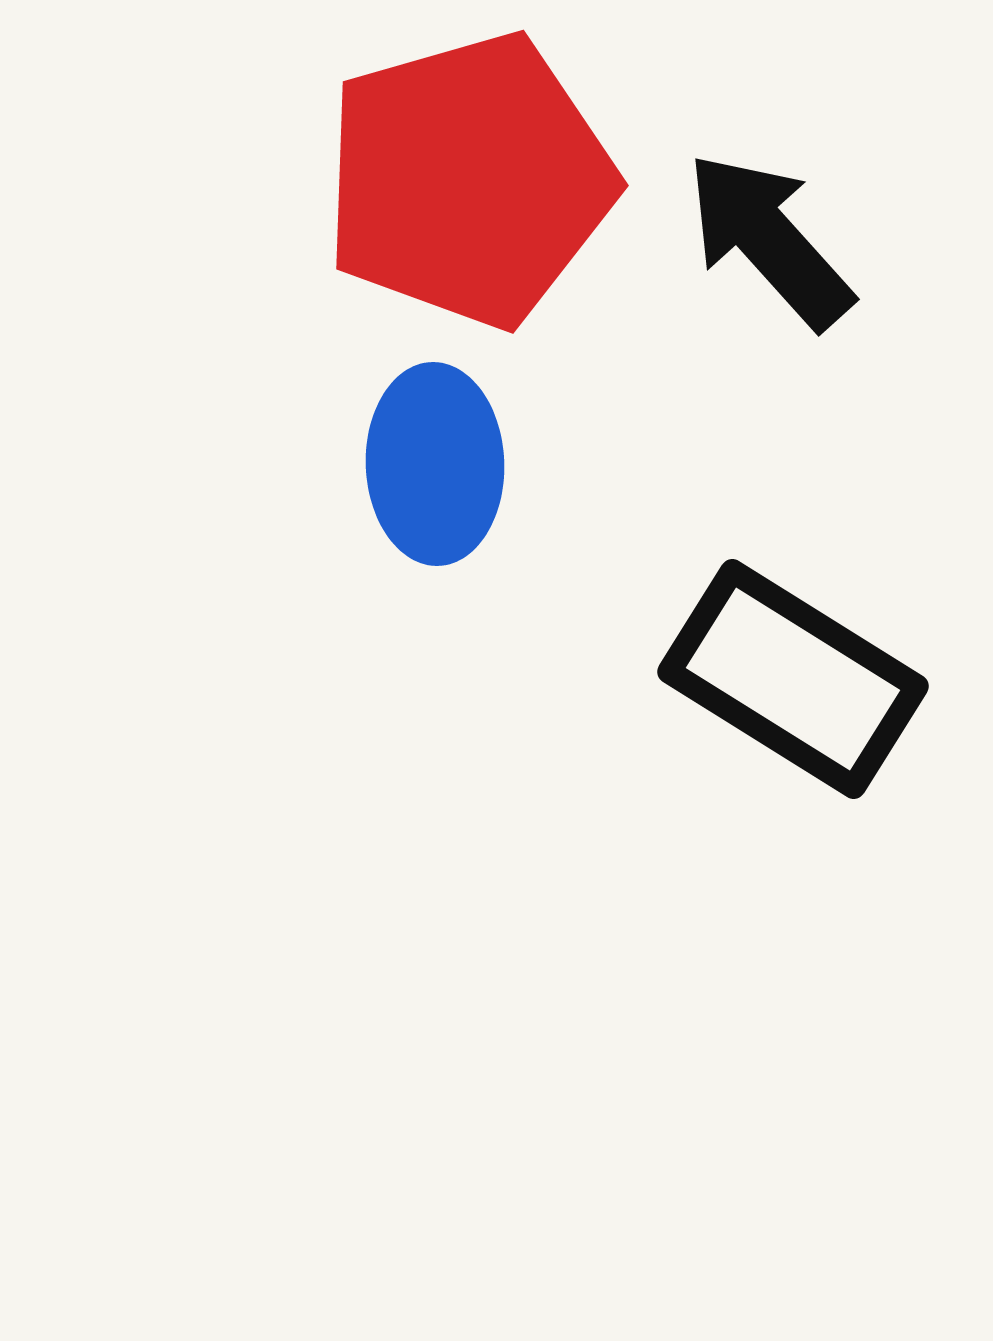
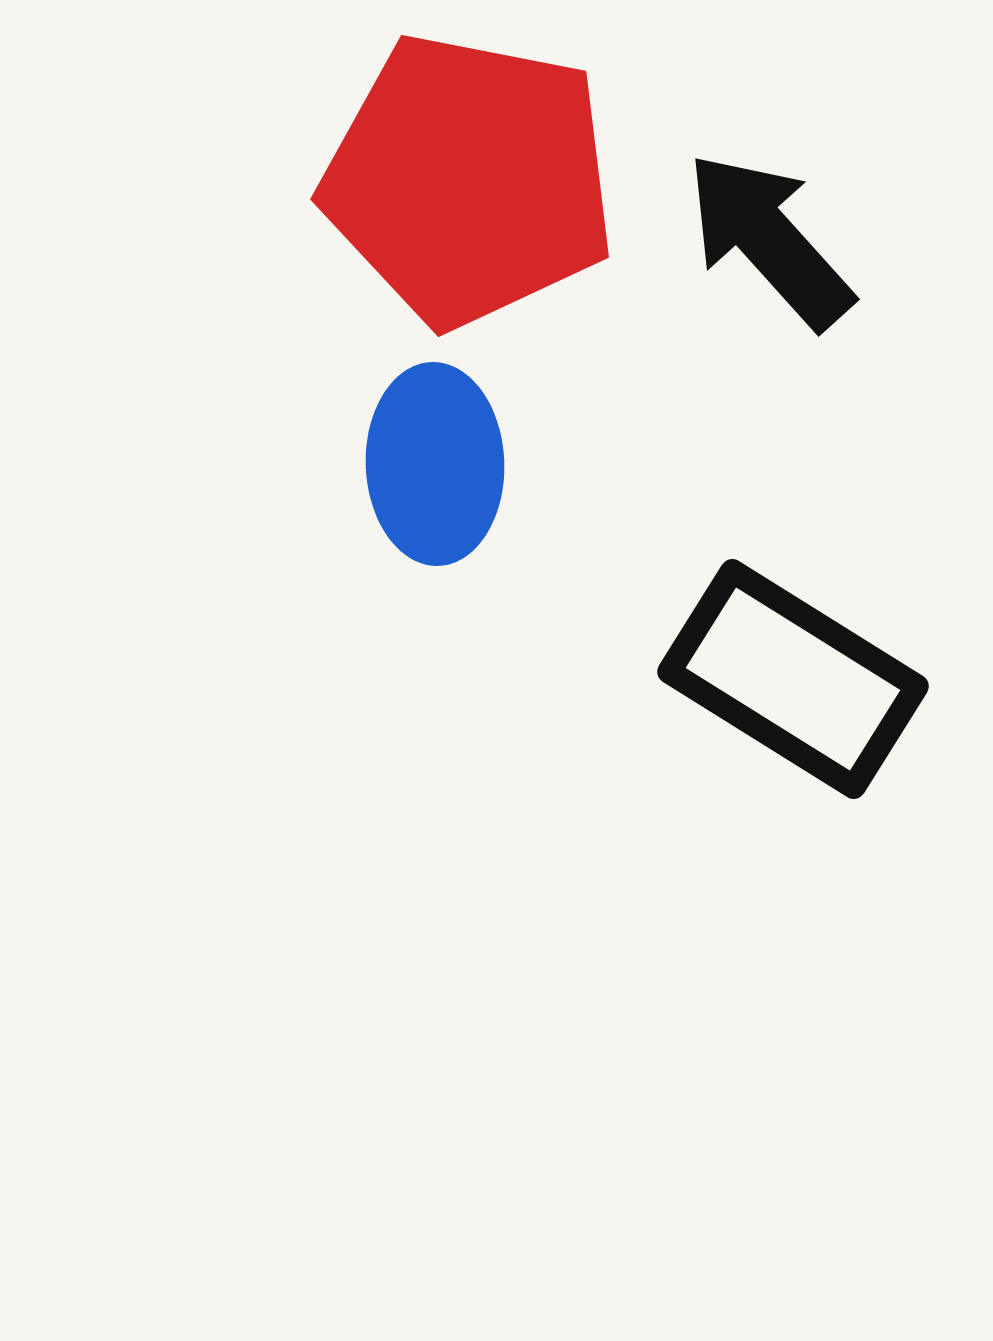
red pentagon: rotated 27 degrees clockwise
